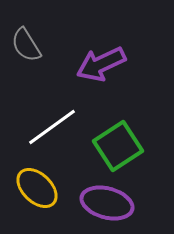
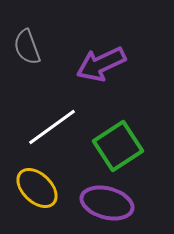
gray semicircle: moved 1 px right, 2 px down; rotated 12 degrees clockwise
